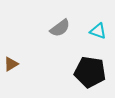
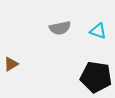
gray semicircle: rotated 25 degrees clockwise
black pentagon: moved 6 px right, 5 px down
